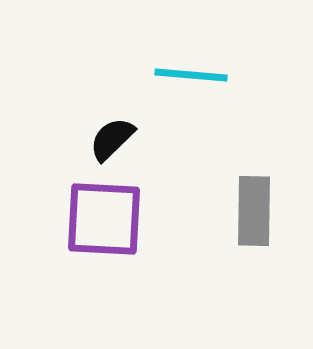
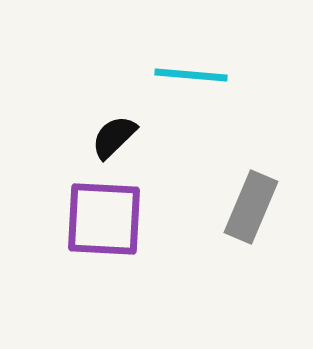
black semicircle: moved 2 px right, 2 px up
gray rectangle: moved 3 px left, 4 px up; rotated 22 degrees clockwise
